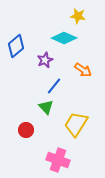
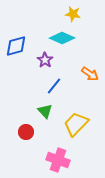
yellow star: moved 5 px left, 2 px up
cyan diamond: moved 2 px left
blue diamond: rotated 25 degrees clockwise
purple star: rotated 14 degrees counterclockwise
orange arrow: moved 7 px right, 4 px down
green triangle: moved 1 px left, 4 px down
yellow trapezoid: rotated 12 degrees clockwise
red circle: moved 2 px down
